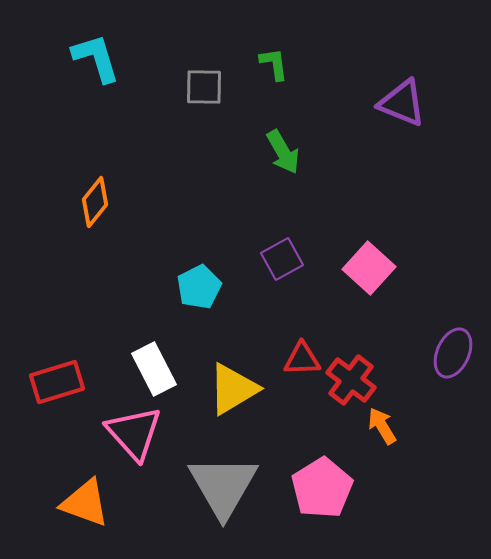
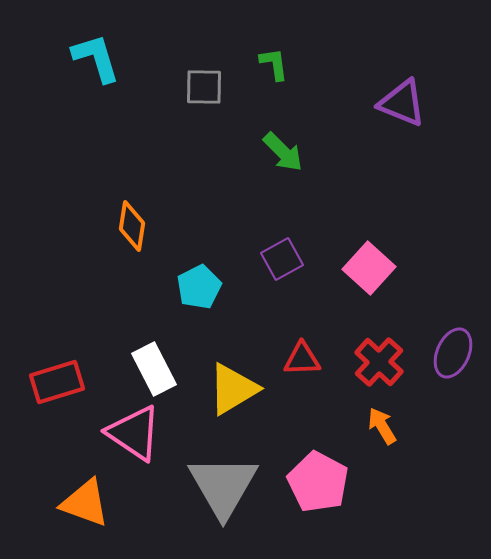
green arrow: rotated 15 degrees counterclockwise
orange diamond: moved 37 px right, 24 px down; rotated 30 degrees counterclockwise
red cross: moved 28 px right, 18 px up; rotated 6 degrees clockwise
pink triangle: rotated 14 degrees counterclockwise
pink pentagon: moved 4 px left, 6 px up; rotated 12 degrees counterclockwise
